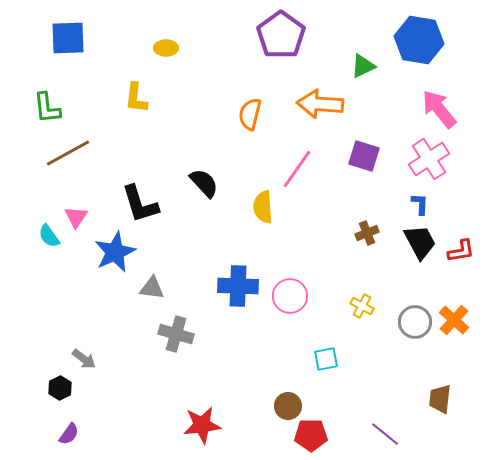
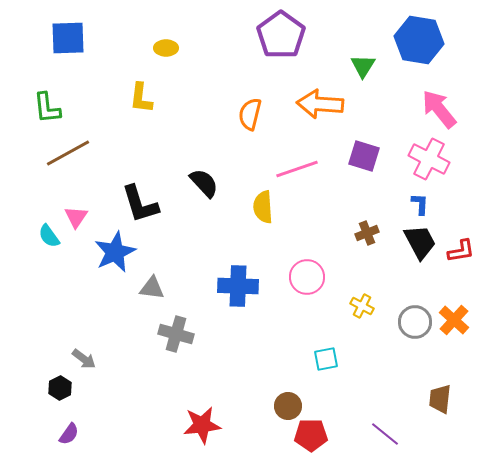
green triangle: rotated 32 degrees counterclockwise
yellow L-shape: moved 5 px right
pink cross: rotated 30 degrees counterclockwise
pink line: rotated 36 degrees clockwise
pink circle: moved 17 px right, 19 px up
